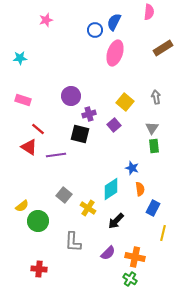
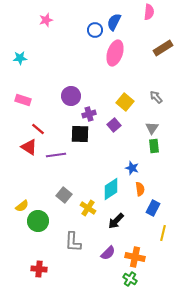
gray arrow: rotated 32 degrees counterclockwise
black square: rotated 12 degrees counterclockwise
